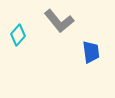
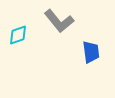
cyan diamond: rotated 30 degrees clockwise
